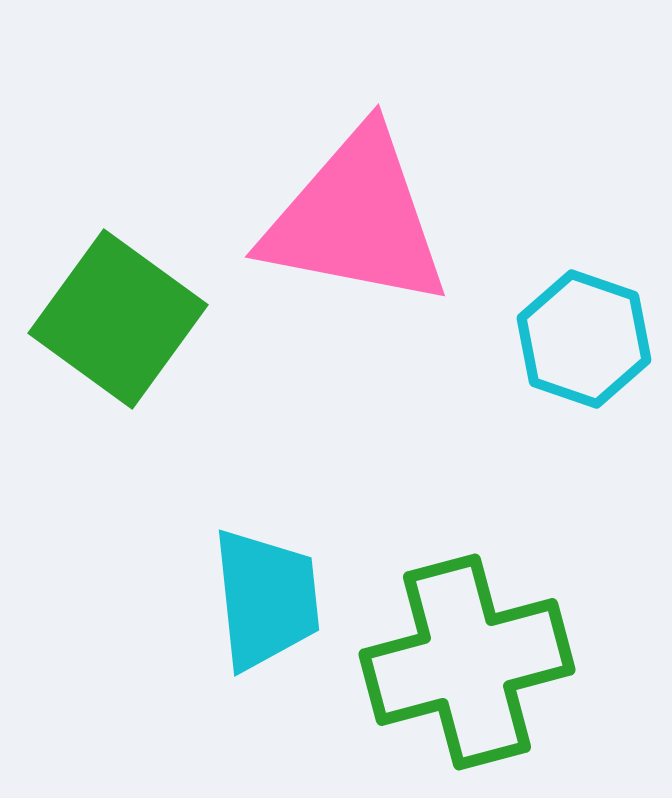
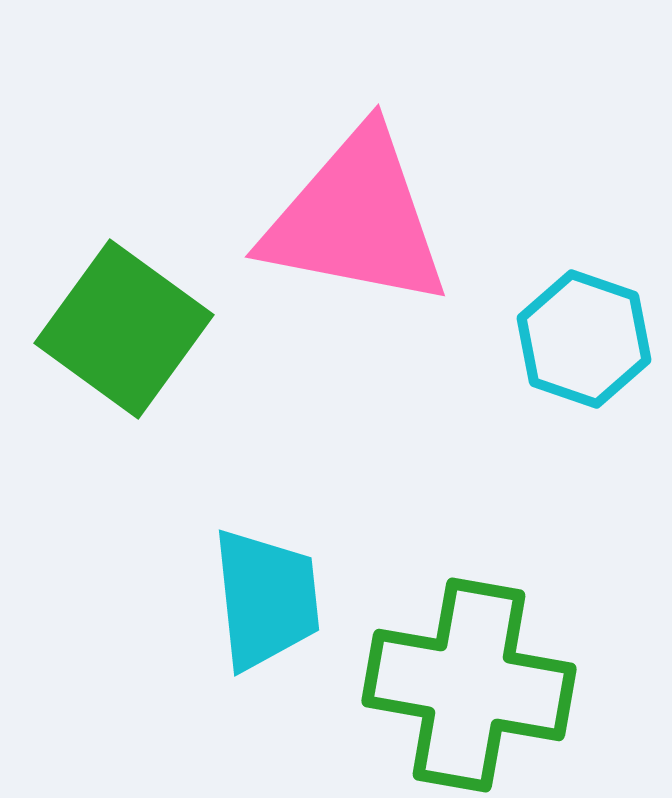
green square: moved 6 px right, 10 px down
green cross: moved 2 px right, 23 px down; rotated 25 degrees clockwise
